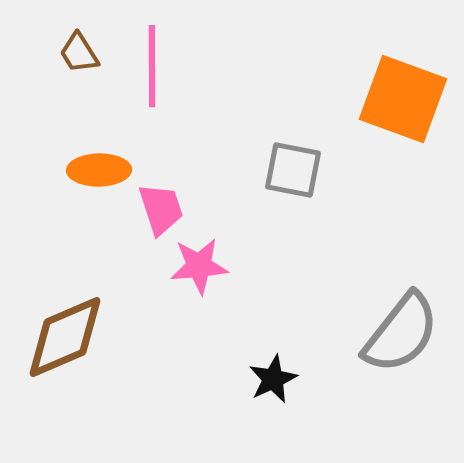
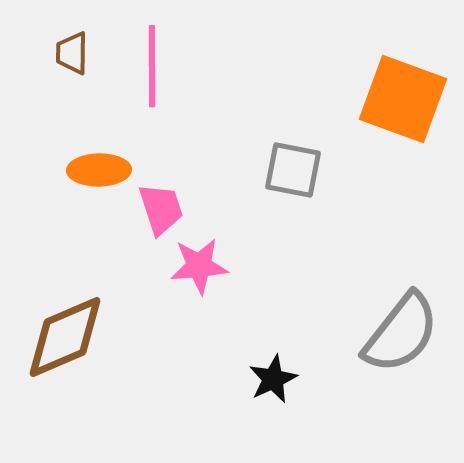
brown trapezoid: moved 7 px left; rotated 33 degrees clockwise
